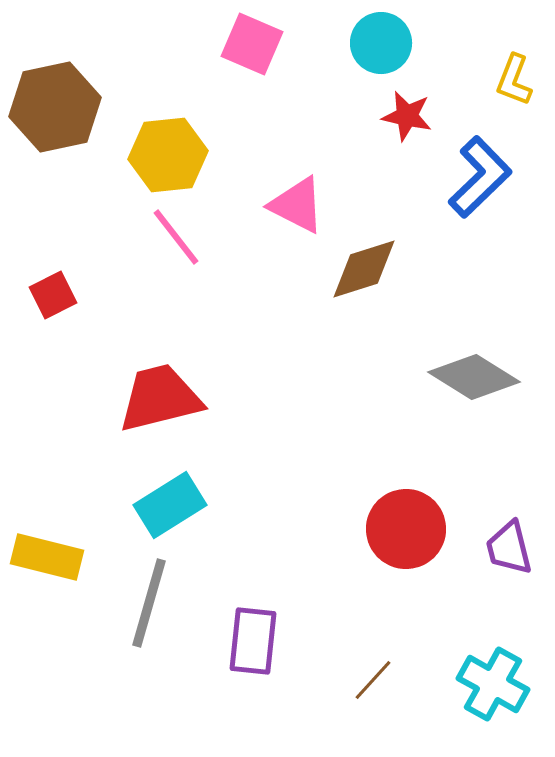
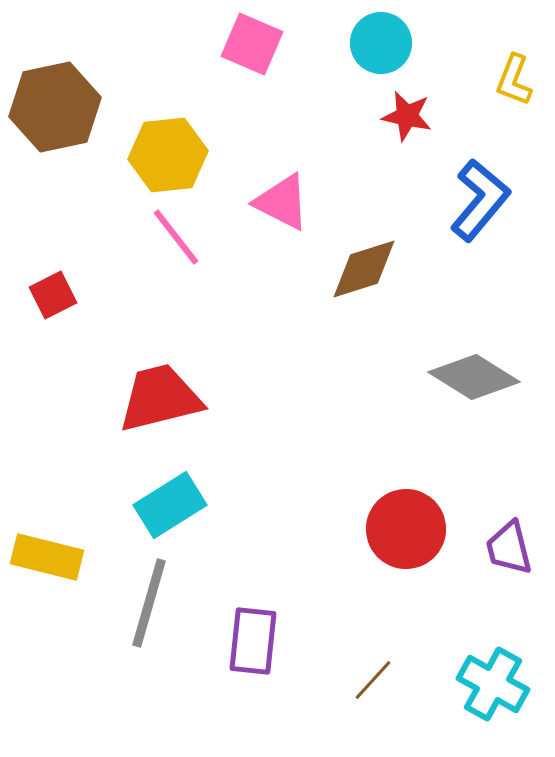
blue L-shape: moved 23 px down; rotated 6 degrees counterclockwise
pink triangle: moved 15 px left, 3 px up
